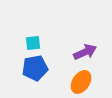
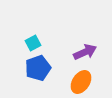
cyan square: rotated 21 degrees counterclockwise
blue pentagon: moved 3 px right; rotated 10 degrees counterclockwise
